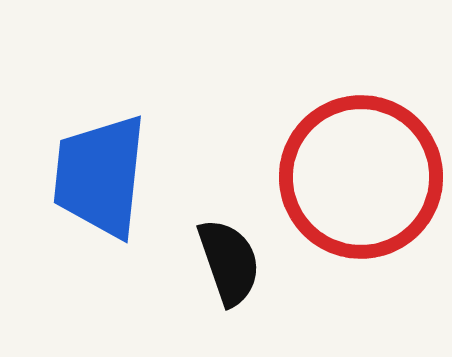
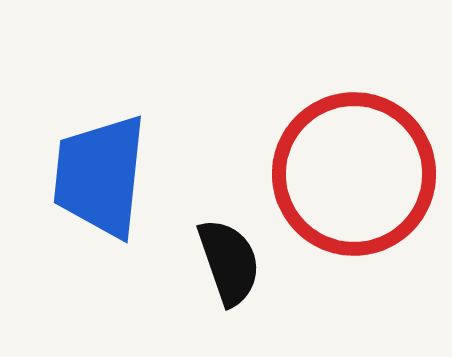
red circle: moved 7 px left, 3 px up
